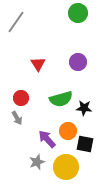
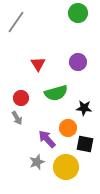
green semicircle: moved 5 px left, 6 px up
orange circle: moved 3 px up
